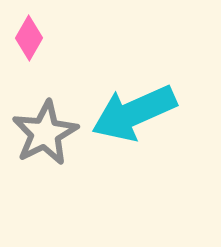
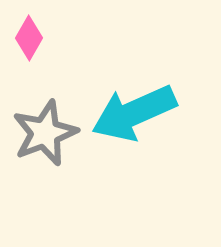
gray star: rotated 6 degrees clockwise
